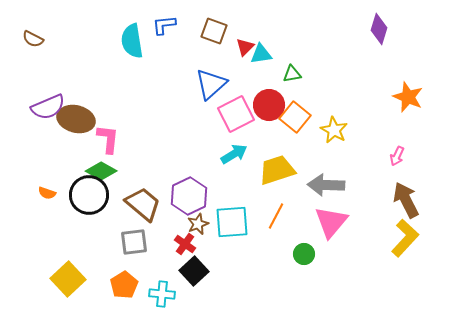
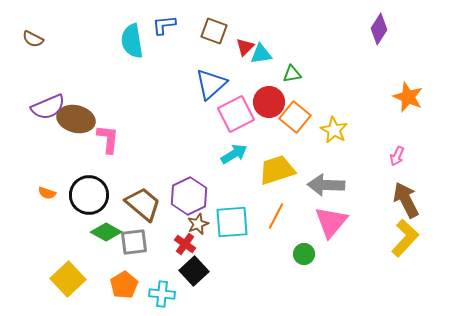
purple diamond: rotated 16 degrees clockwise
red circle: moved 3 px up
green diamond: moved 5 px right, 61 px down
